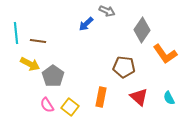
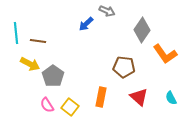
cyan semicircle: moved 2 px right
